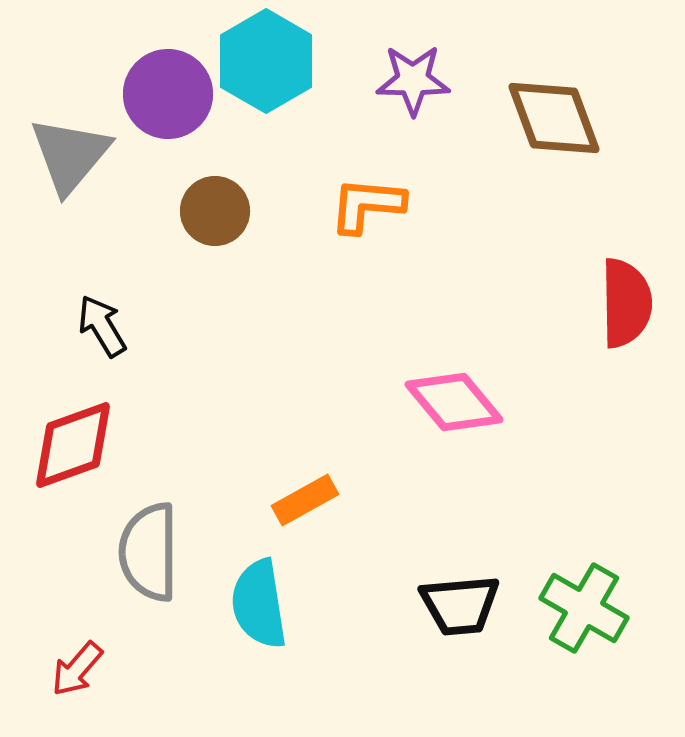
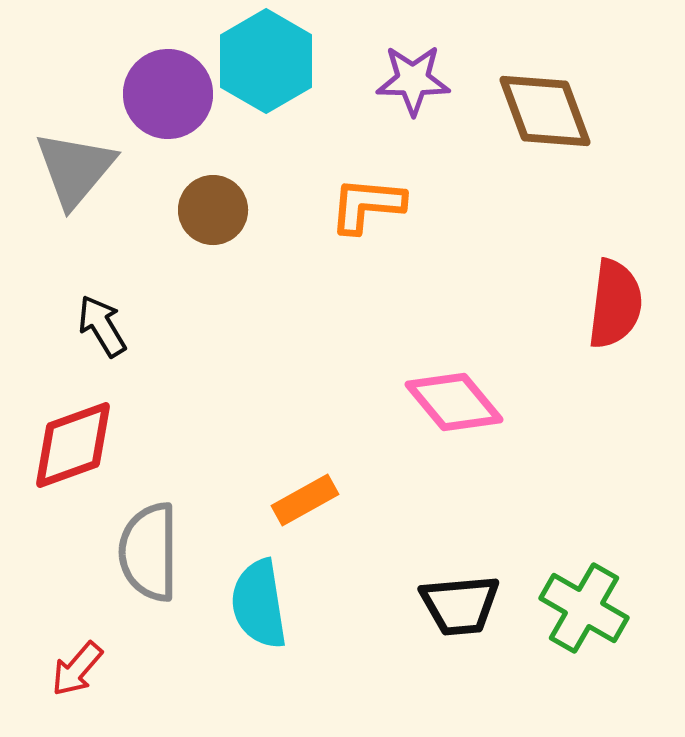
brown diamond: moved 9 px left, 7 px up
gray triangle: moved 5 px right, 14 px down
brown circle: moved 2 px left, 1 px up
red semicircle: moved 11 px left, 1 px down; rotated 8 degrees clockwise
